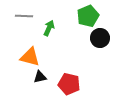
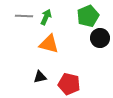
green arrow: moved 3 px left, 11 px up
orange triangle: moved 19 px right, 13 px up
